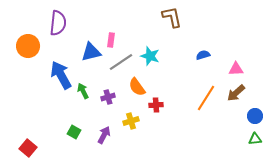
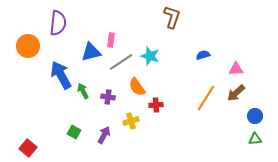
brown L-shape: rotated 30 degrees clockwise
purple cross: rotated 24 degrees clockwise
